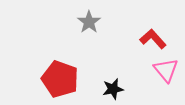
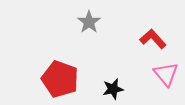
pink triangle: moved 4 px down
